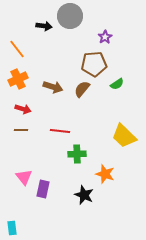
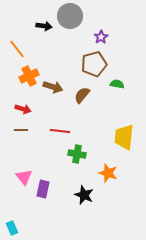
purple star: moved 4 px left
brown pentagon: rotated 10 degrees counterclockwise
orange cross: moved 11 px right, 3 px up
green semicircle: rotated 136 degrees counterclockwise
brown semicircle: moved 6 px down
yellow trapezoid: moved 1 px down; rotated 52 degrees clockwise
green cross: rotated 12 degrees clockwise
orange star: moved 3 px right, 1 px up
cyan rectangle: rotated 16 degrees counterclockwise
